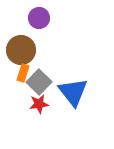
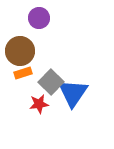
brown circle: moved 1 px left, 1 px down
orange rectangle: rotated 54 degrees clockwise
gray square: moved 12 px right
blue triangle: moved 1 px down; rotated 12 degrees clockwise
